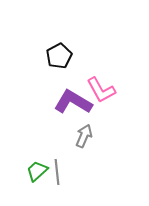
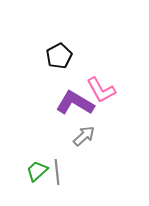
purple L-shape: moved 2 px right, 1 px down
gray arrow: rotated 25 degrees clockwise
